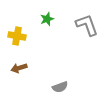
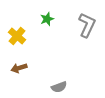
gray L-shape: rotated 45 degrees clockwise
yellow cross: rotated 30 degrees clockwise
gray semicircle: moved 1 px left
